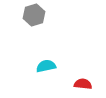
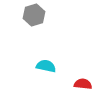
cyan semicircle: rotated 24 degrees clockwise
